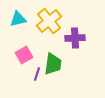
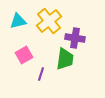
cyan triangle: moved 2 px down
purple cross: rotated 12 degrees clockwise
green trapezoid: moved 12 px right, 5 px up
purple line: moved 4 px right
